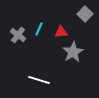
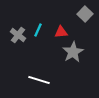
cyan line: moved 1 px left, 1 px down
